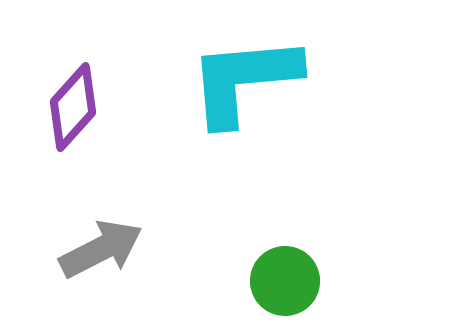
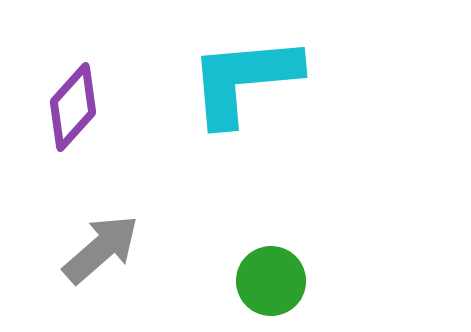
gray arrow: rotated 14 degrees counterclockwise
green circle: moved 14 px left
